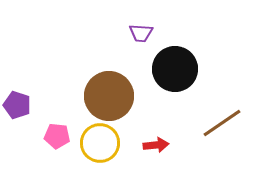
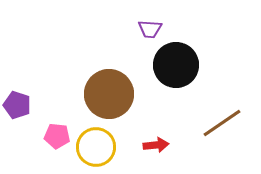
purple trapezoid: moved 9 px right, 4 px up
black circle: moved 1 px right, 4 px up
brown circle: moved 2 px up
yellow circle: moved 4 px left, 4 px down
